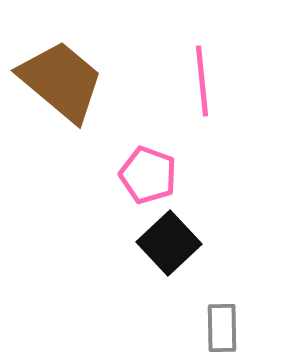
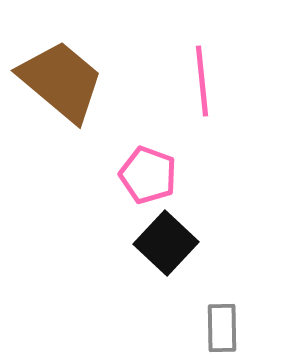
black square: moved 3 px left; rotated 4 degrees counterclockwise
